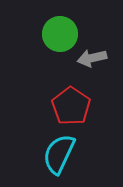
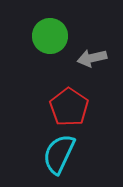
green circle: moved 10 px left, 2 px down
red pentagon: moved 2 px left, 1 px down
